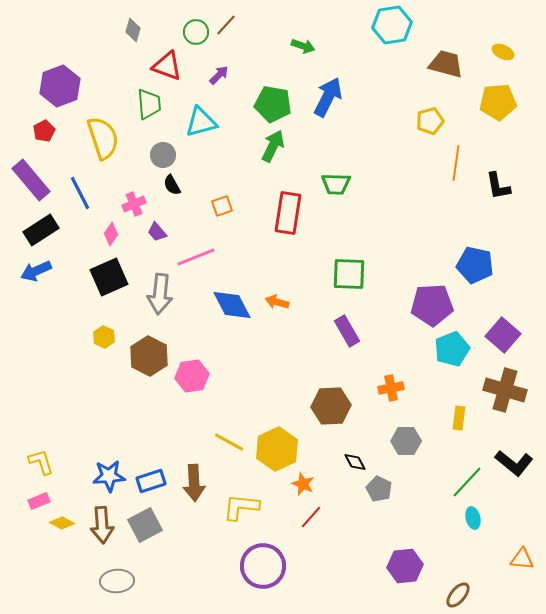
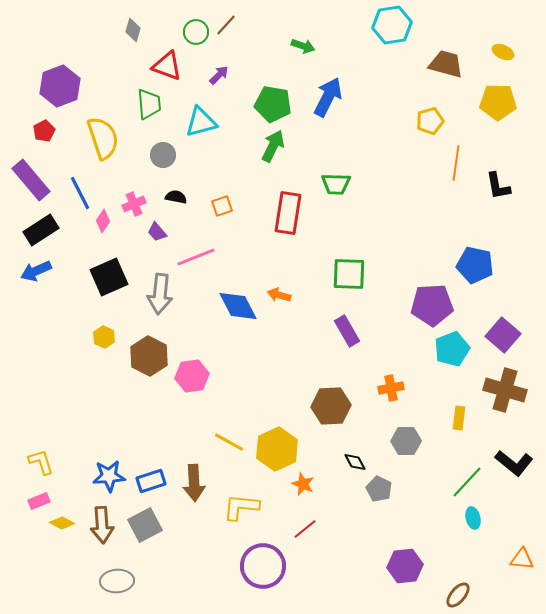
yellow pentagon at (498, 102): rotated 6 degrees clockwise
black semicircle at (172, 185): moved 4 px right, 12 px down; rotated 130 degrees clockwise
pink diamond at (111, 234): moved 8 px left, 13 px up
orange arrow at (277, 302): moved 2 px right, 7 px up
blue diamond at (232, 305): moved 6 px right, 1 px down
red line at (311, 517): moved 6 px left, 12 px down; rotated 10 degrees clockwise
